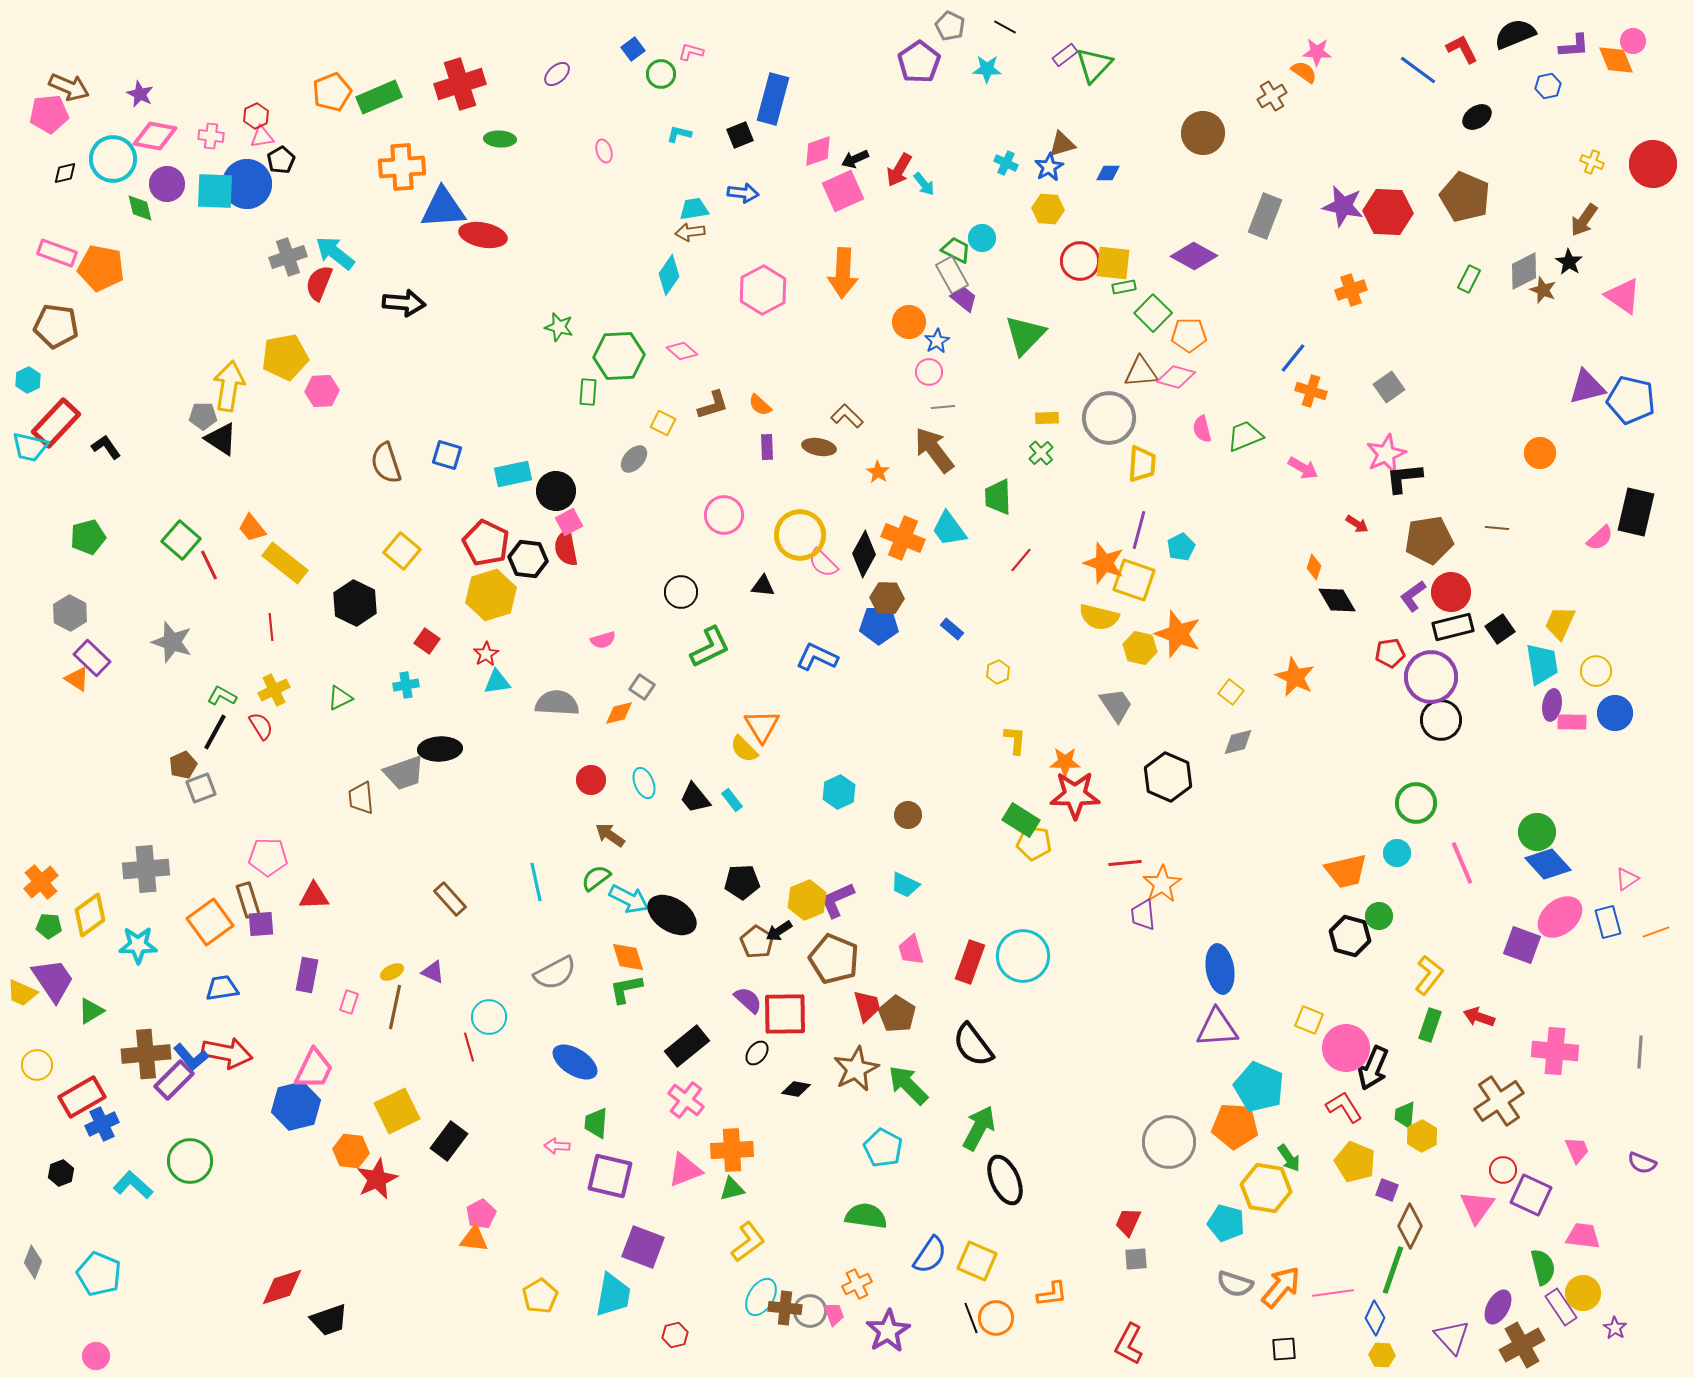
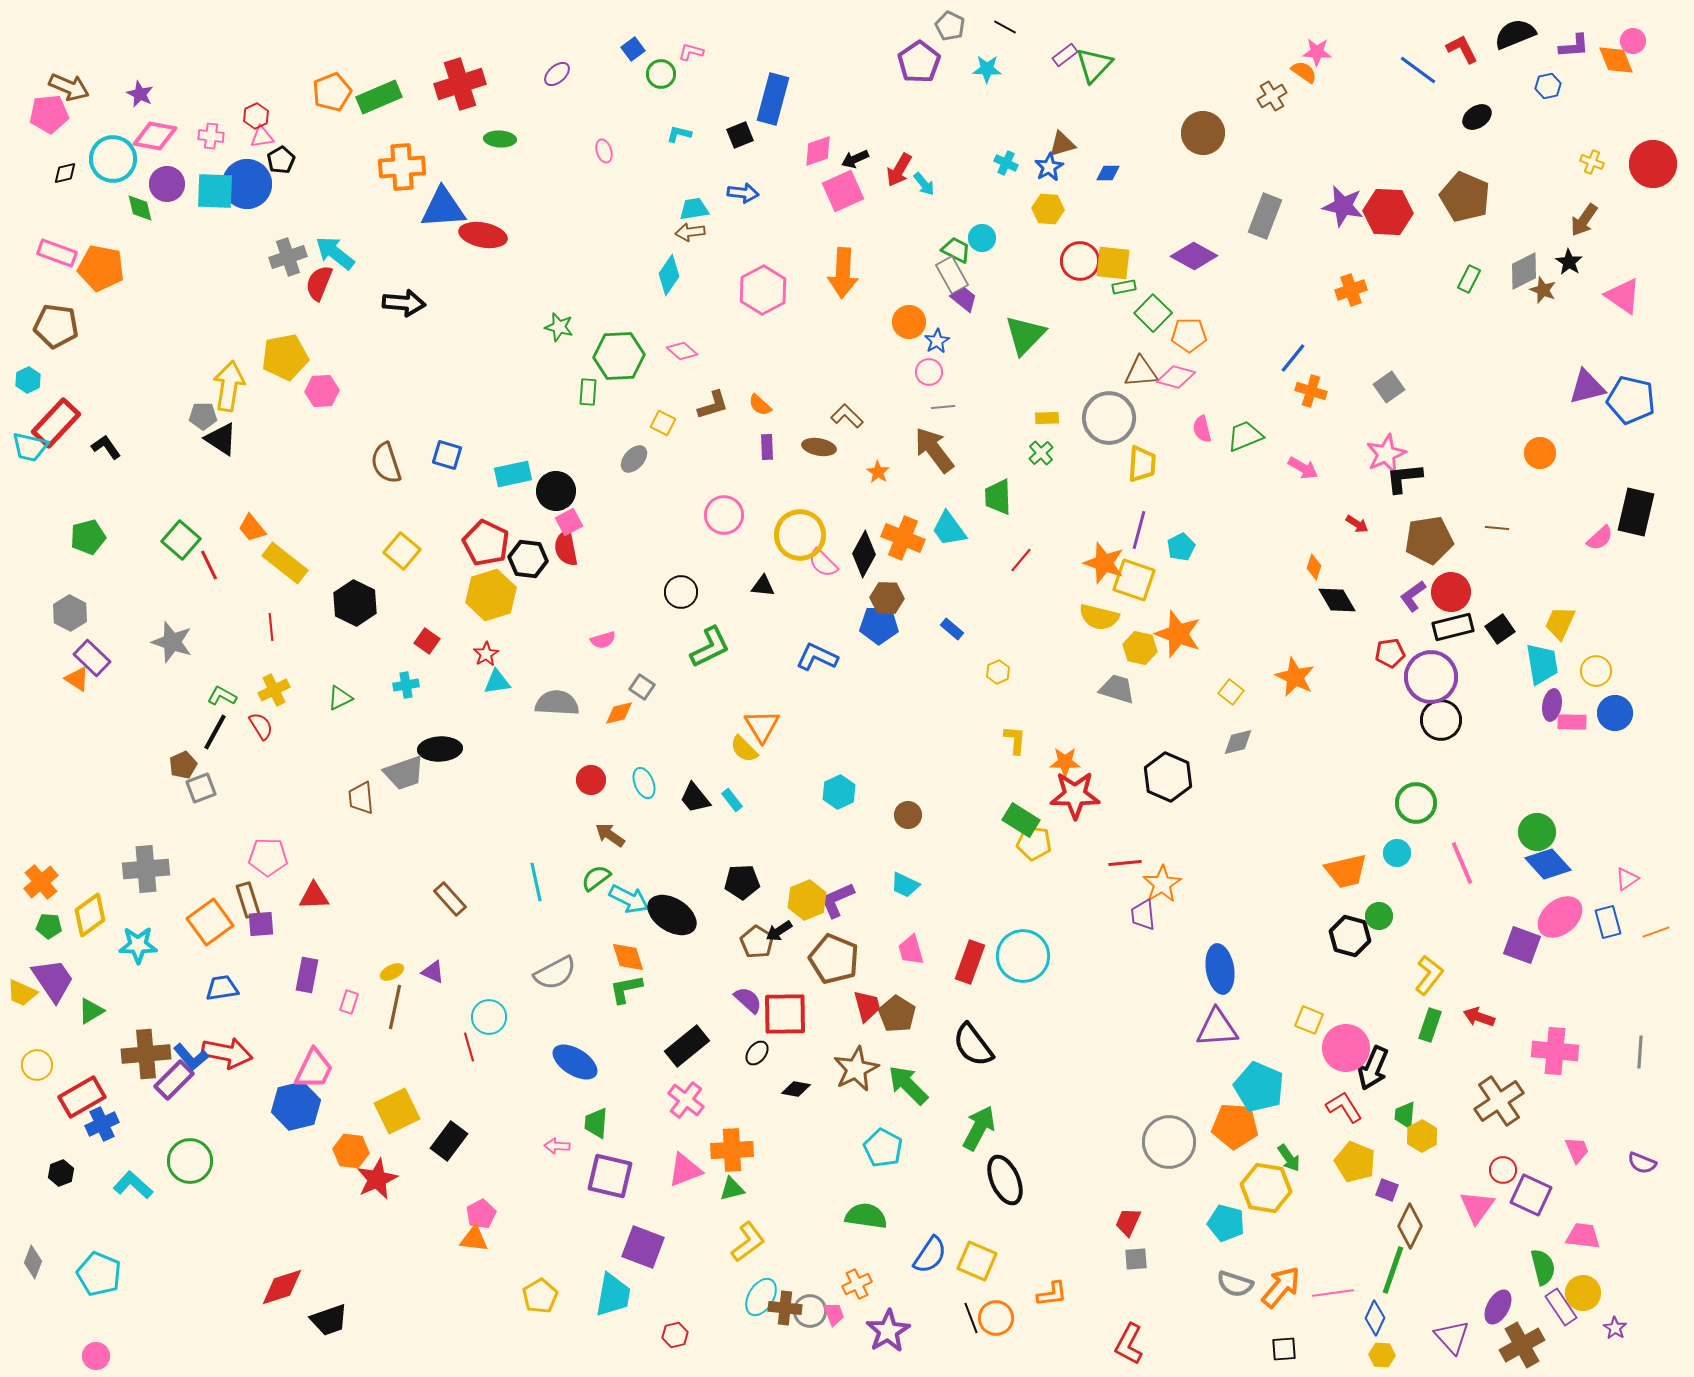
gray trapezoid at (1116, 705): moved 1 px right, 16 px up; rotated 39 degrees counterclockwise
